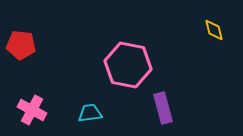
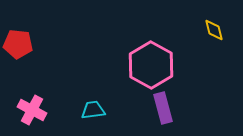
red pentagon: moved 3 px left, 1 px up
pink hexagon: moved 23 px right; rotated 18 degrees clockwise
cyan trapezoid: moved 3 px right, 3 px up
